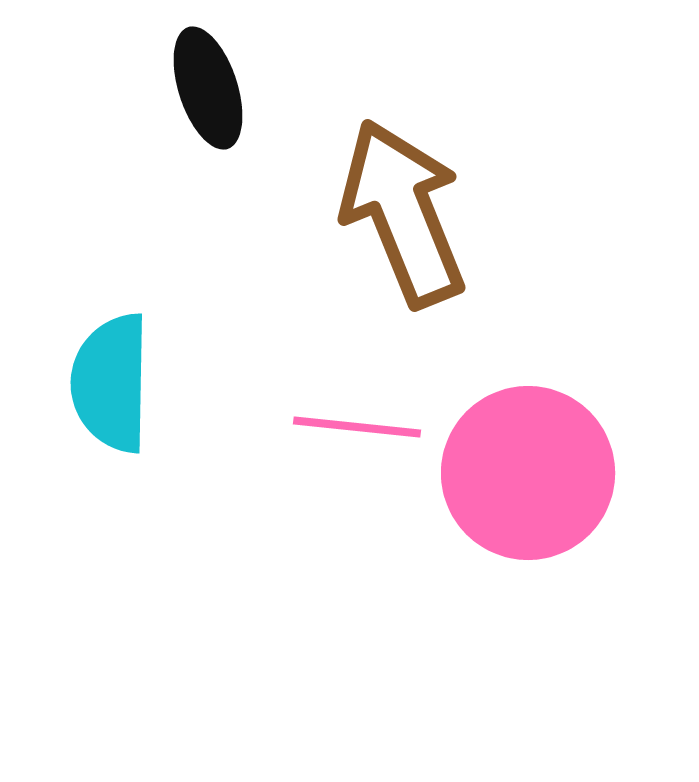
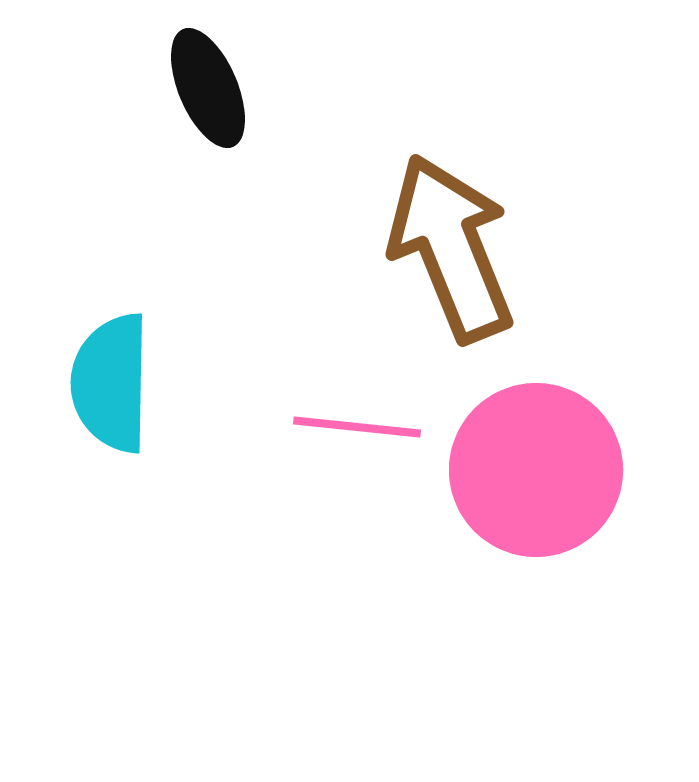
black ellipse: rotated 5 degrees counterclockwise
brown arrow: moved 48 px right, 35 px down
pink circle: moved 8 px right, 3 px up
